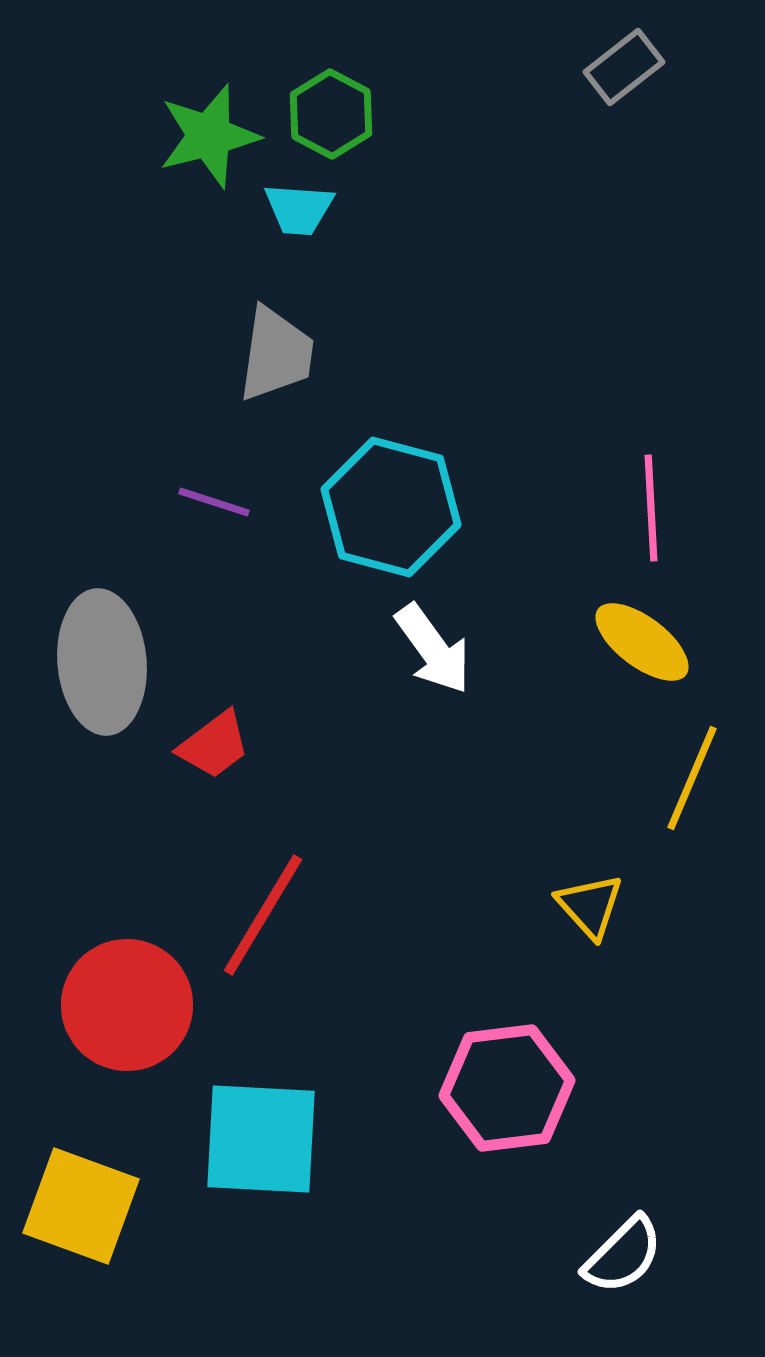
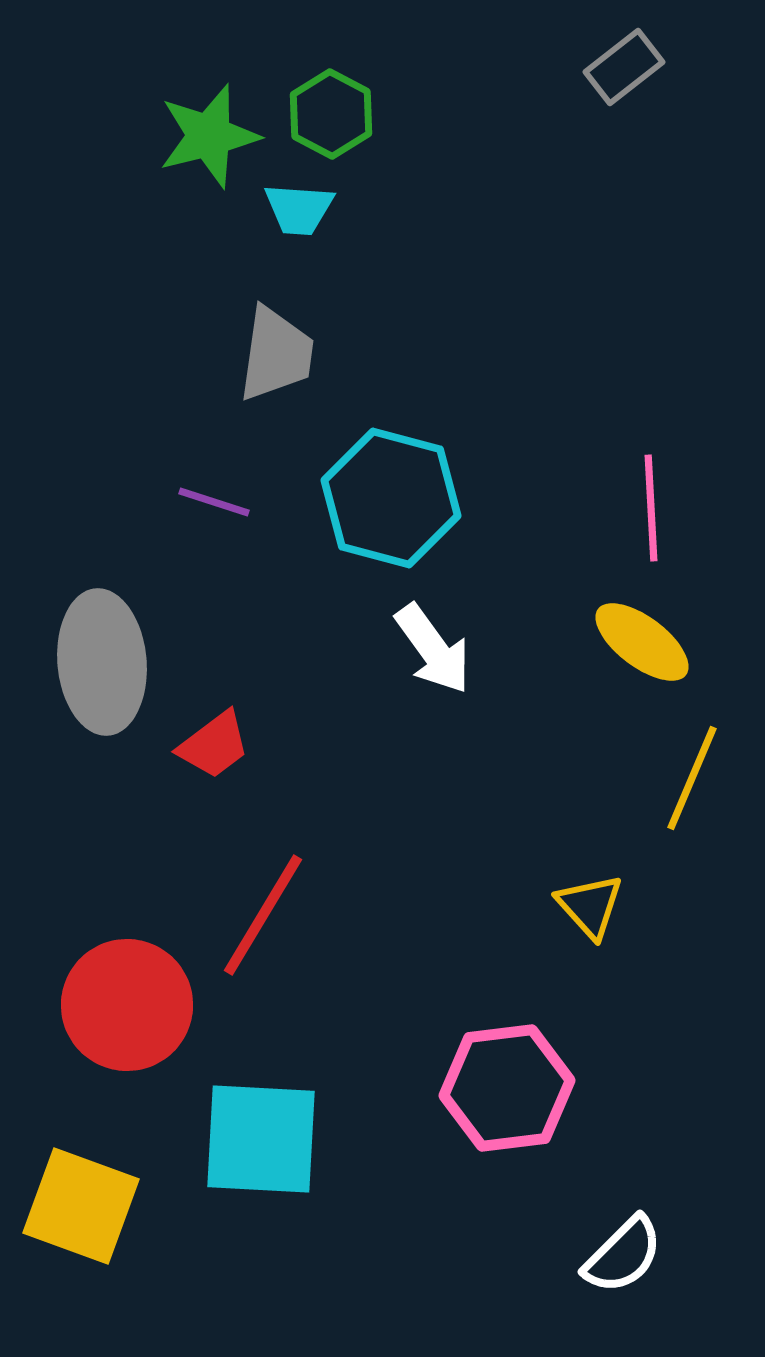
cyan hexagon: moved 9 px up
